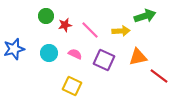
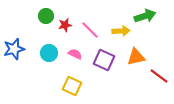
orange triangle: moved 2 px left
